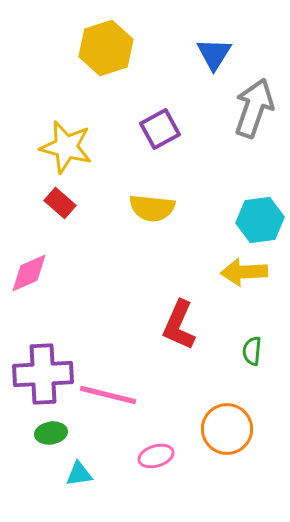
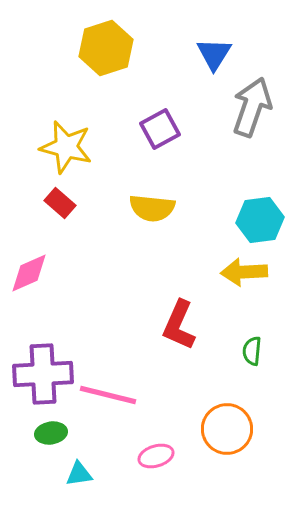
gray arrow: moved 2 px left, 1 px up
